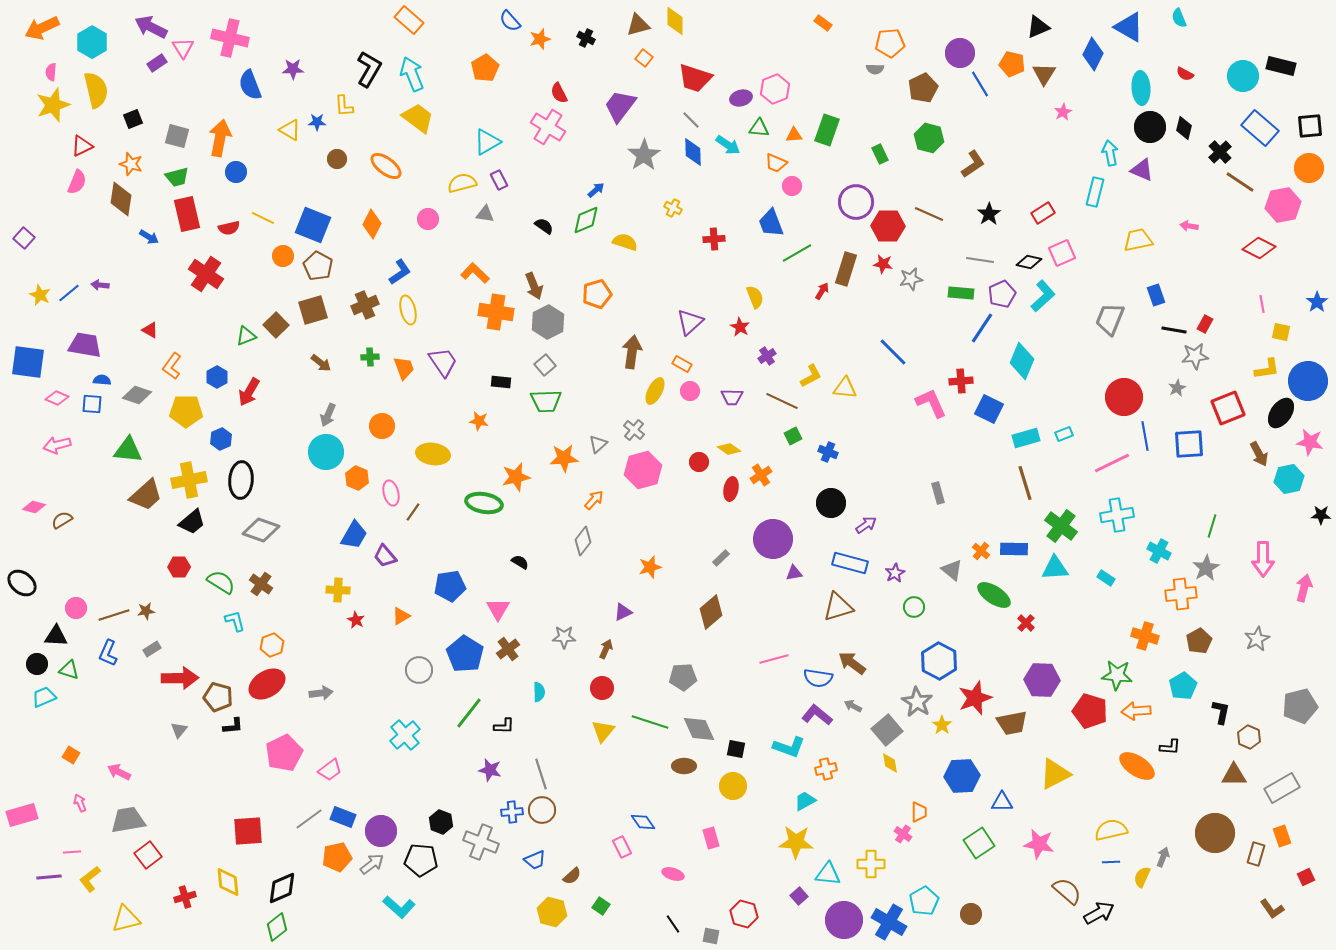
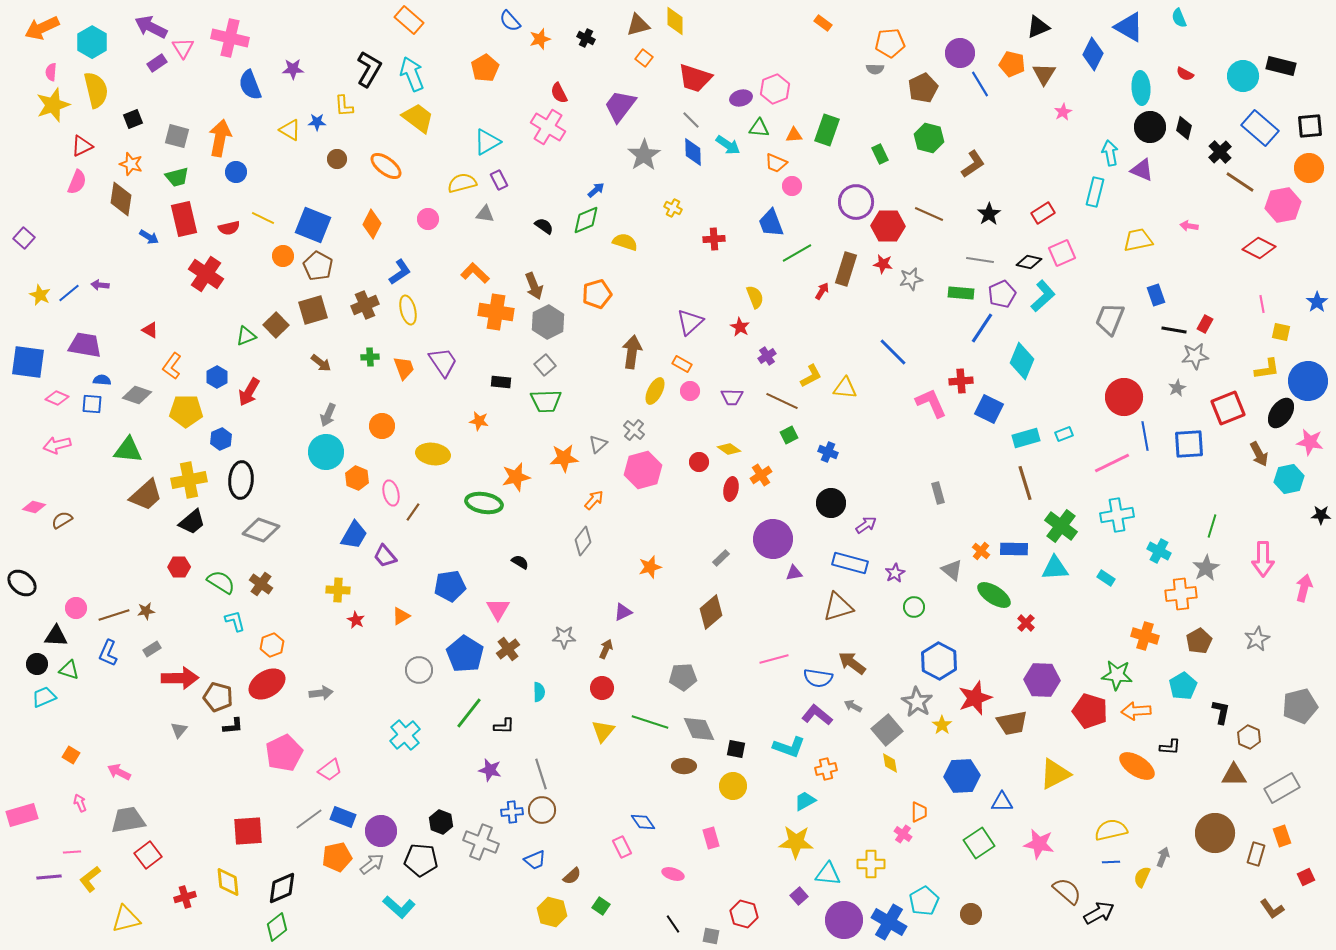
red rectangle at (187, 214): moved 3 px left, 5 px down
green square at (793, 436): moved 4 px left, 1 px up
